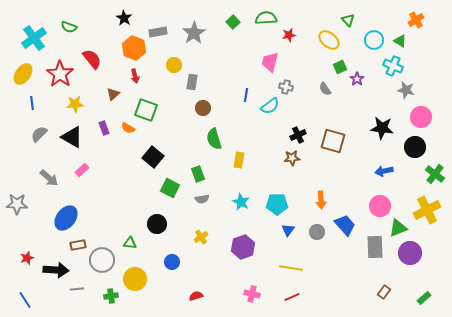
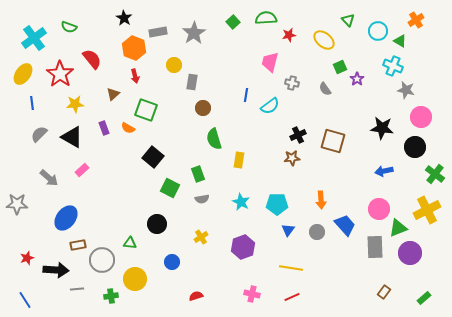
yellow ellipse at (329, 40): moved 5 px left
cyan circle at (374, 40): moved 4 px right, 9 px up
gray cross at (286, 87): moved 6 px right, 4 px up
pink circle at (380, 206): moved 1 px left, 3 px down
